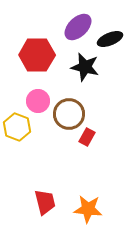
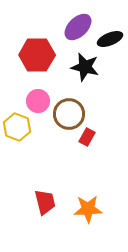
orange star: rotated 8 degrees counterclockwise
